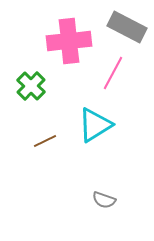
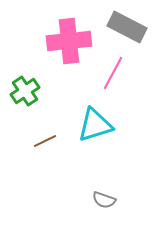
green cross: moved 6 px left, 5 px down; rotated 12 degrees clockwise
cyan triangle: rotated 15 degrees clockwise
